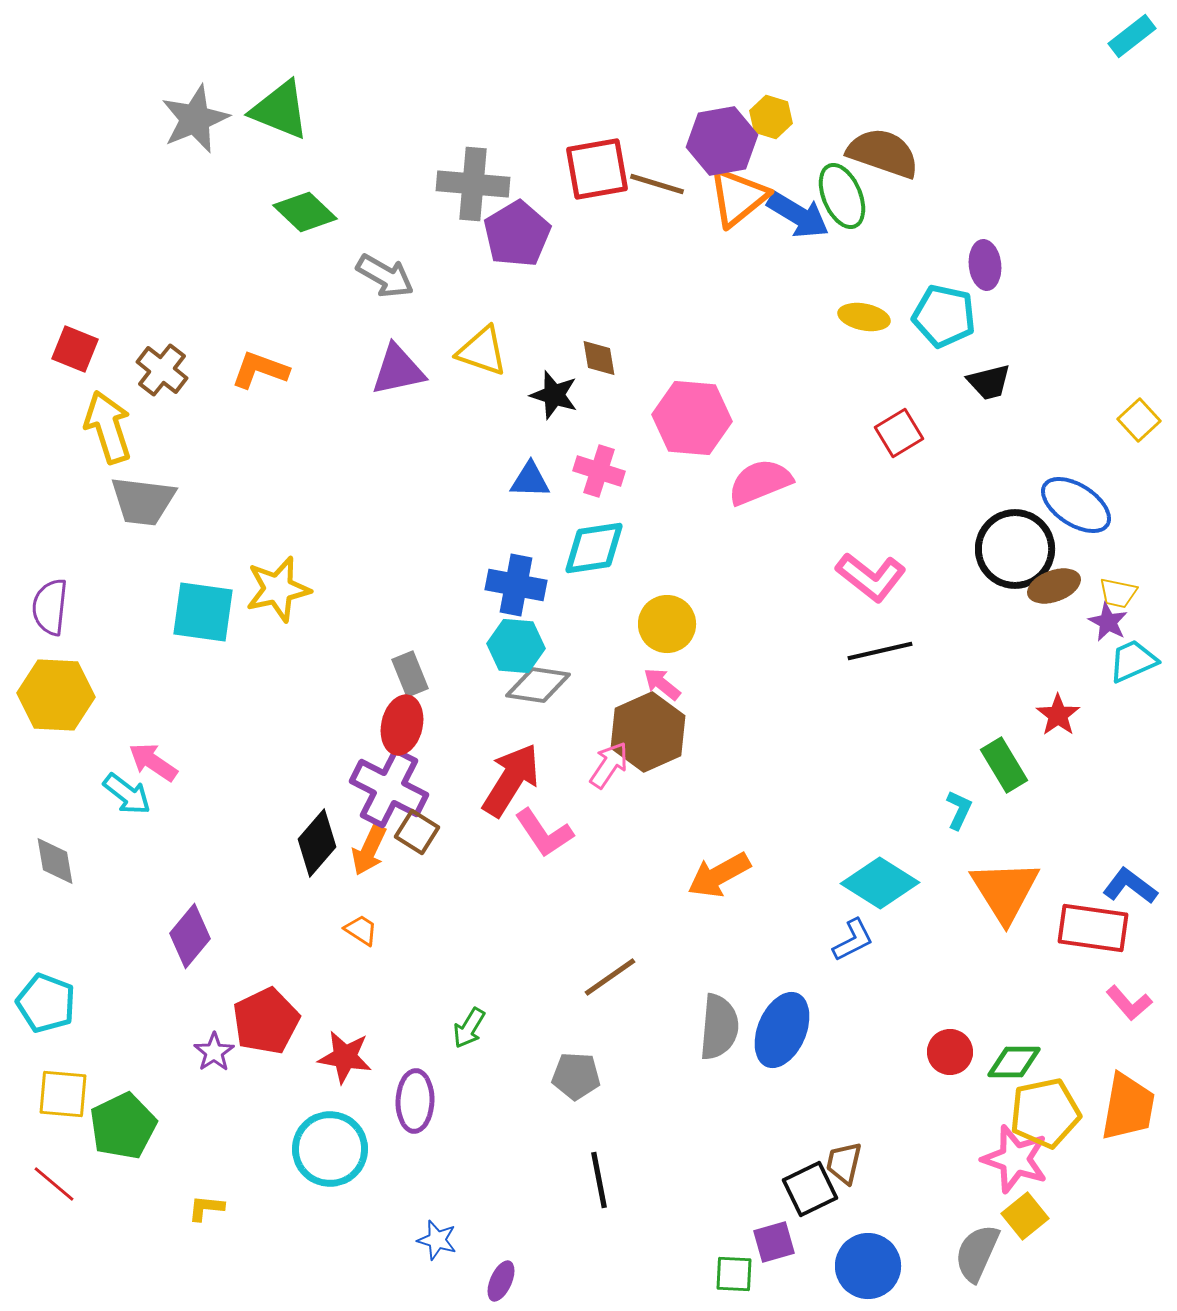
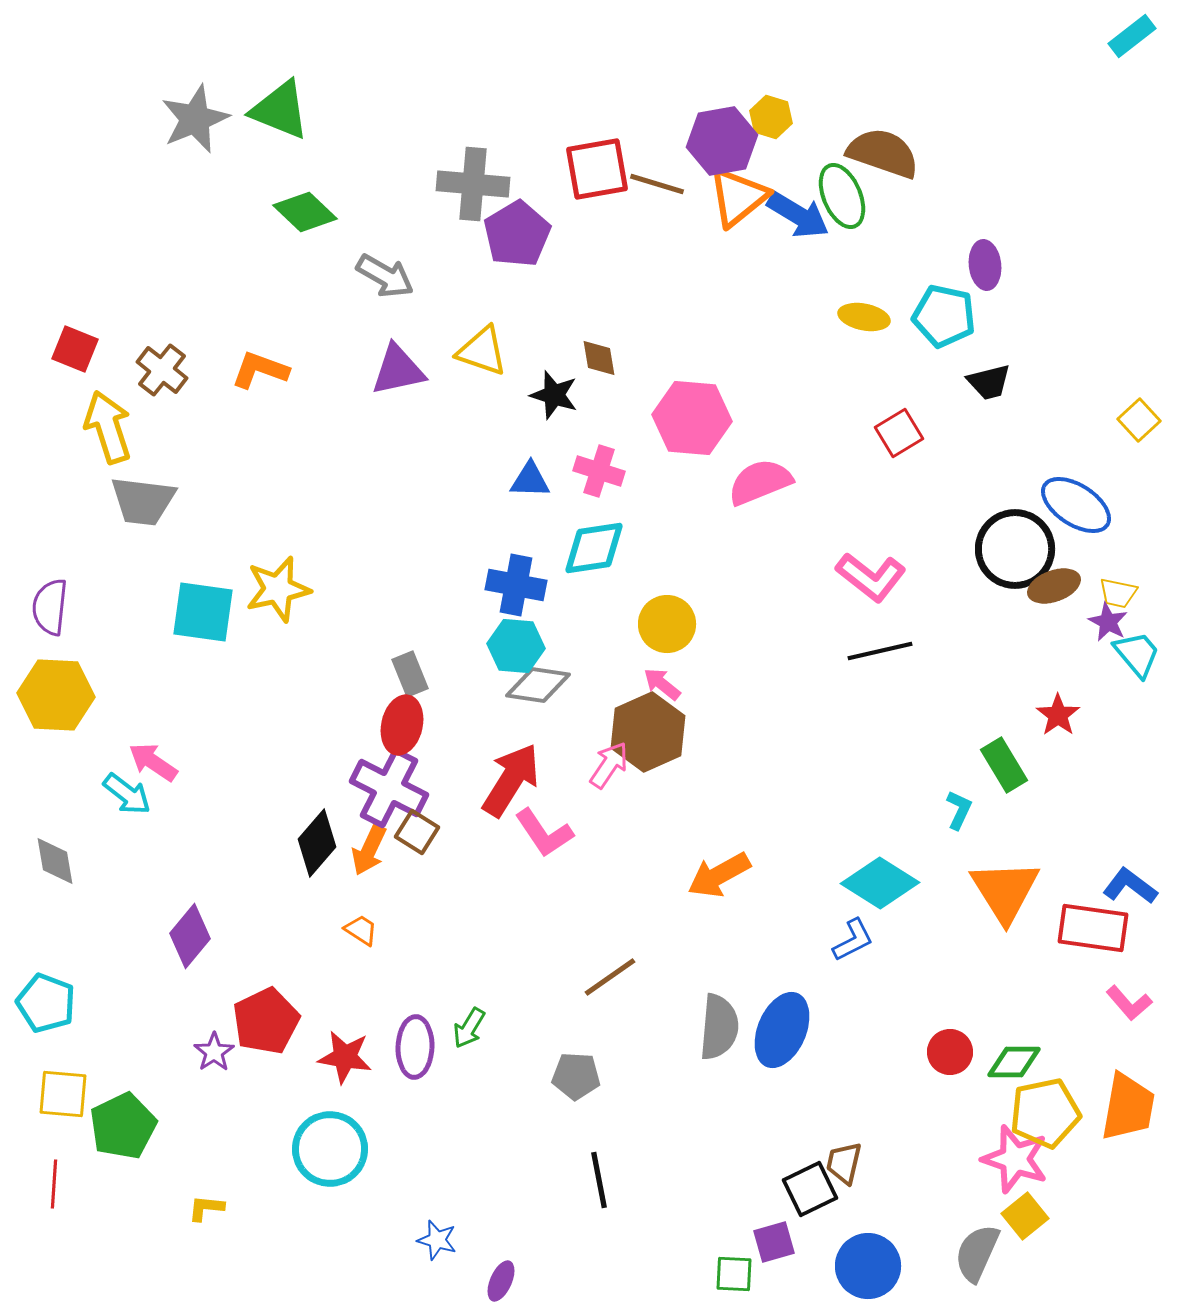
cyan trapezoid at (1133, 661): moved 4 px right, 7 px up; rotated 74 degrees clockwise
purple ellipse at (415, 1101): moved 54 px up
red line at (54, 1184): rotated 54 degrees clockwise
